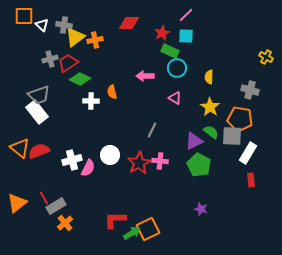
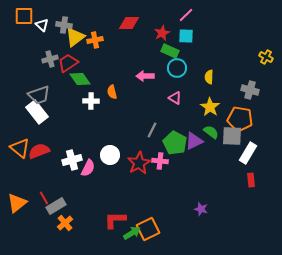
green diamond at (80, 79): rotated 30 degrees clockwise
green pentagon at (199, 165): moved 24 px left, 22 px up
